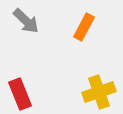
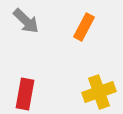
red rectangle: moved 5 px right; rotated 32 degrees clockwise
